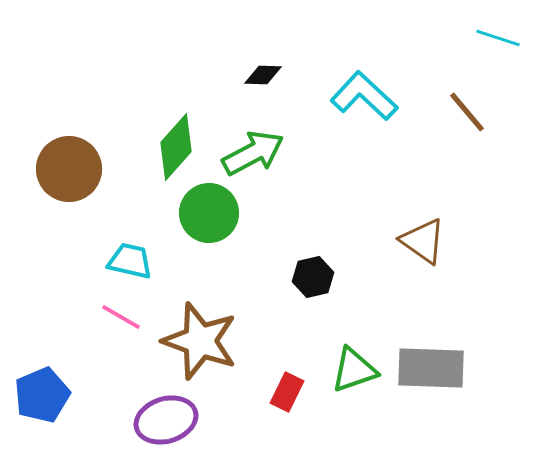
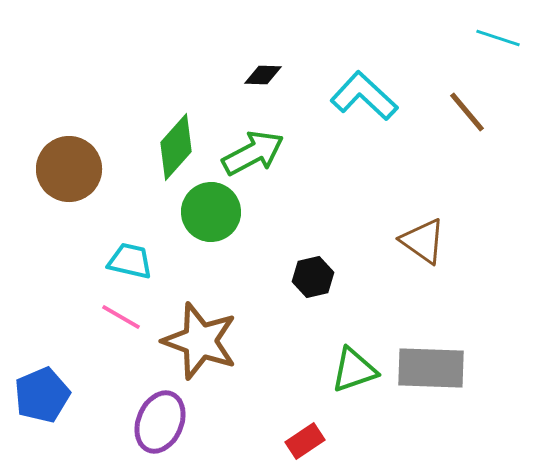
green circle: moved 2 px right, 1 px up
red rectangle: moved 18 px right, 49 px down; rotated 30 degrees clockwise
purple ellipse: moved 6 px left, 2 px down; rotated 50 degrees counterclockwise
